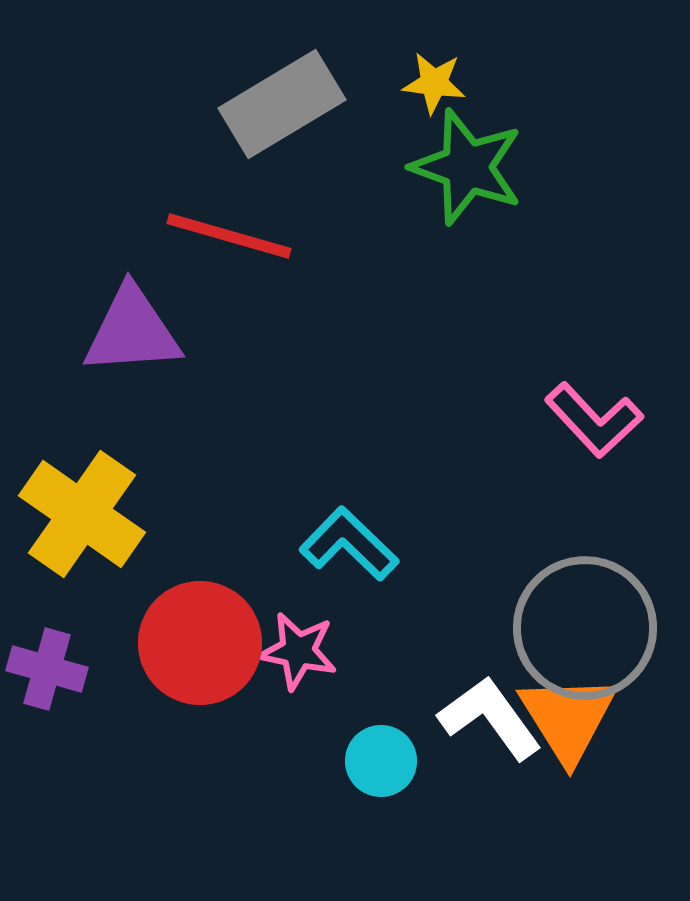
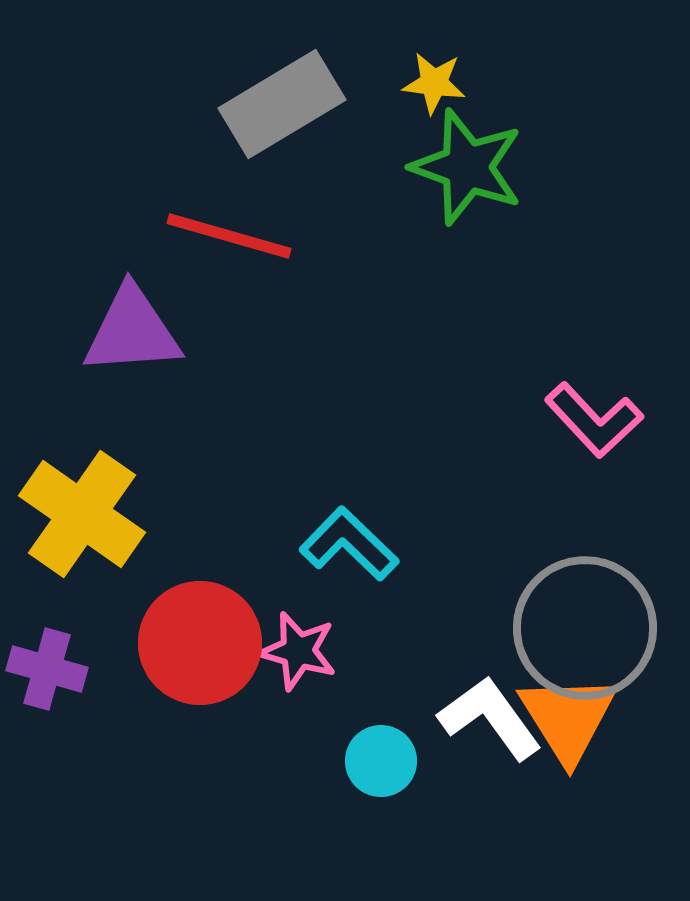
pink star: rotated 4 degrees clockwise
